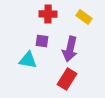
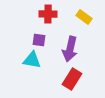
purple square: moved 3 px left, 1 px up
cyan triangle: moved 4 px right
red rectangle: moved 5 px right
